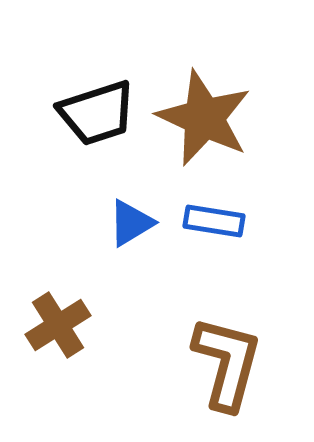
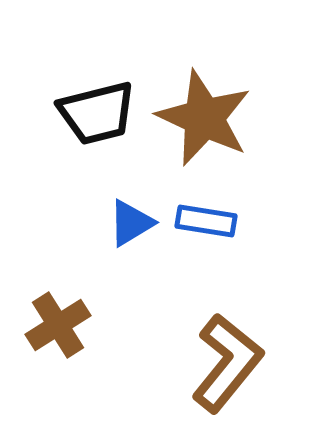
black trapezoid: rotated 4 degrees clockwise
blue rectangle: moved 8 px left
brown L-shape: rotated 24 degrees clockwise
